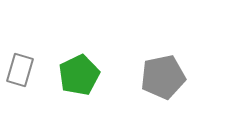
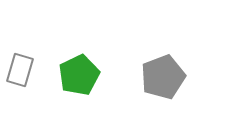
gray pentagon: rotated 9 degrees counterclockwise
